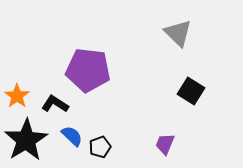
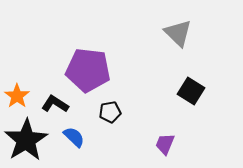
blue semicircle: moved 2 px right, 1 px down
black pentagon: moved 10 px right, 35 px up; rotated 10 degrees clockwise
